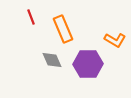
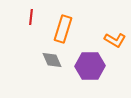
red line: rotated 28 degrees clockwise
orange rectangle: rotated 40 degrees clockwise
purple hexagon: moved 2 px right, 2 px down
